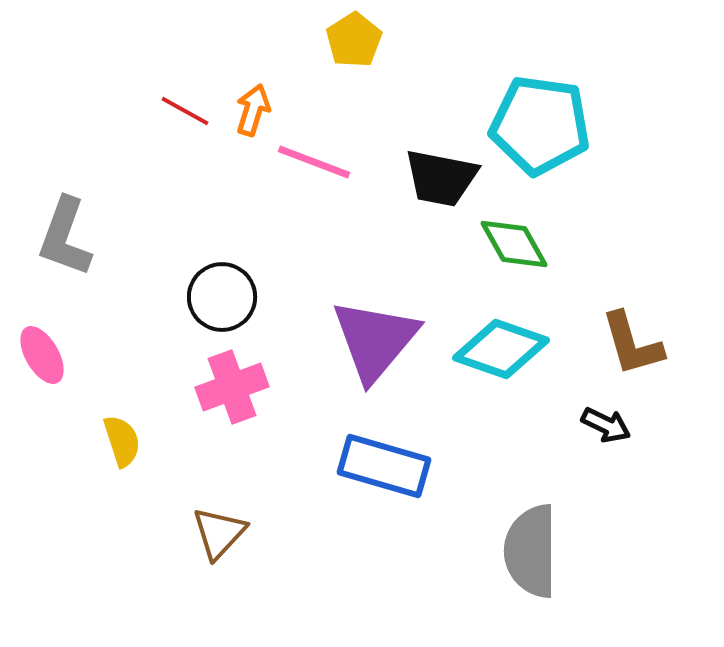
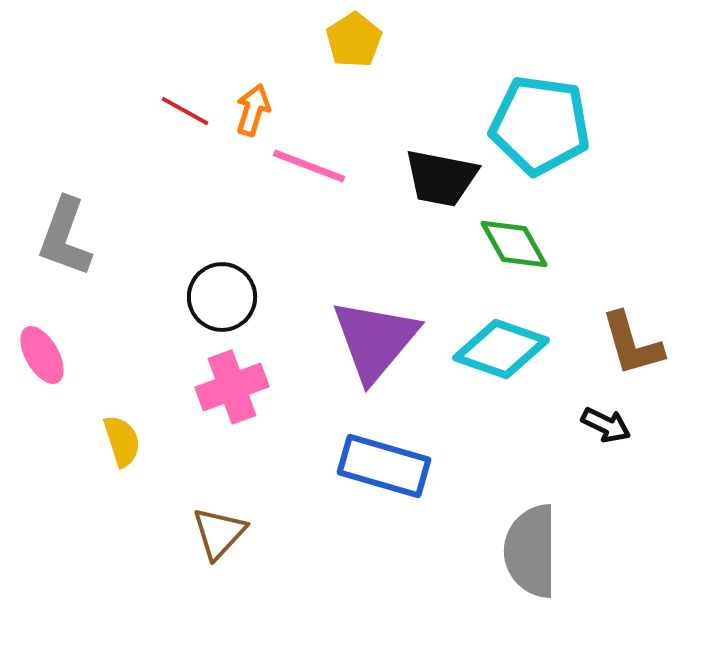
pink line: moved 5 px left, 4 px down
